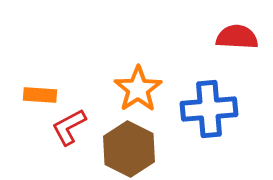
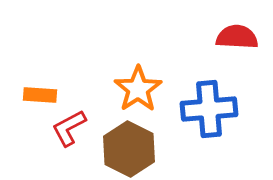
red L-shape: moved 1 px down
